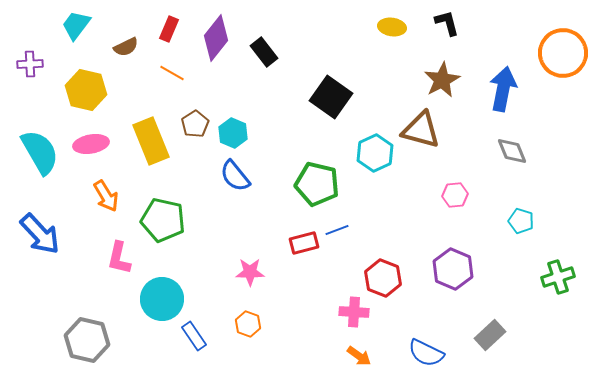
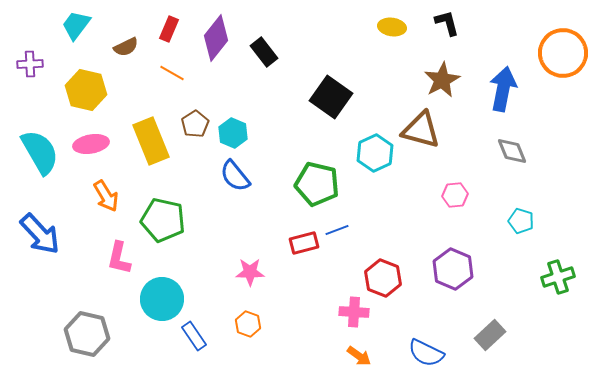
gray hexagon at (87, 340): moved 6 px up
